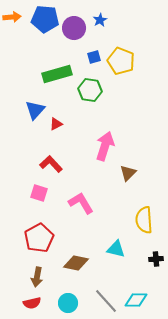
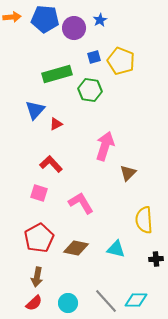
brown diamond: moved 15 px up
red semicircle: moved 2 px right; rotated 30 degrees counterclockwise
